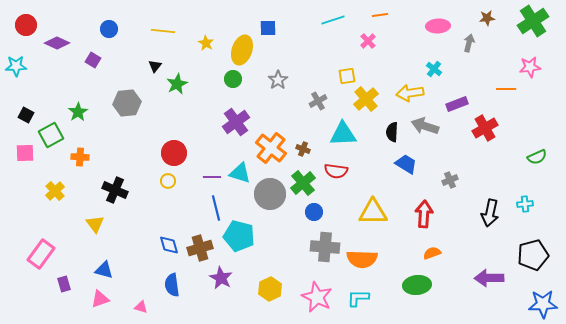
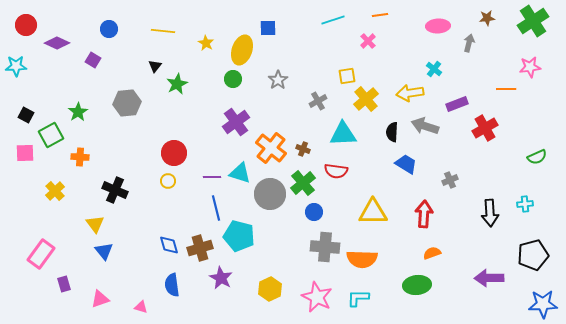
black arrow at (490, 213): rotated 16 degrees counterclockwise
blue triangle at (104, 270): moved 19 px up; rotated 36 degrees clockwise
